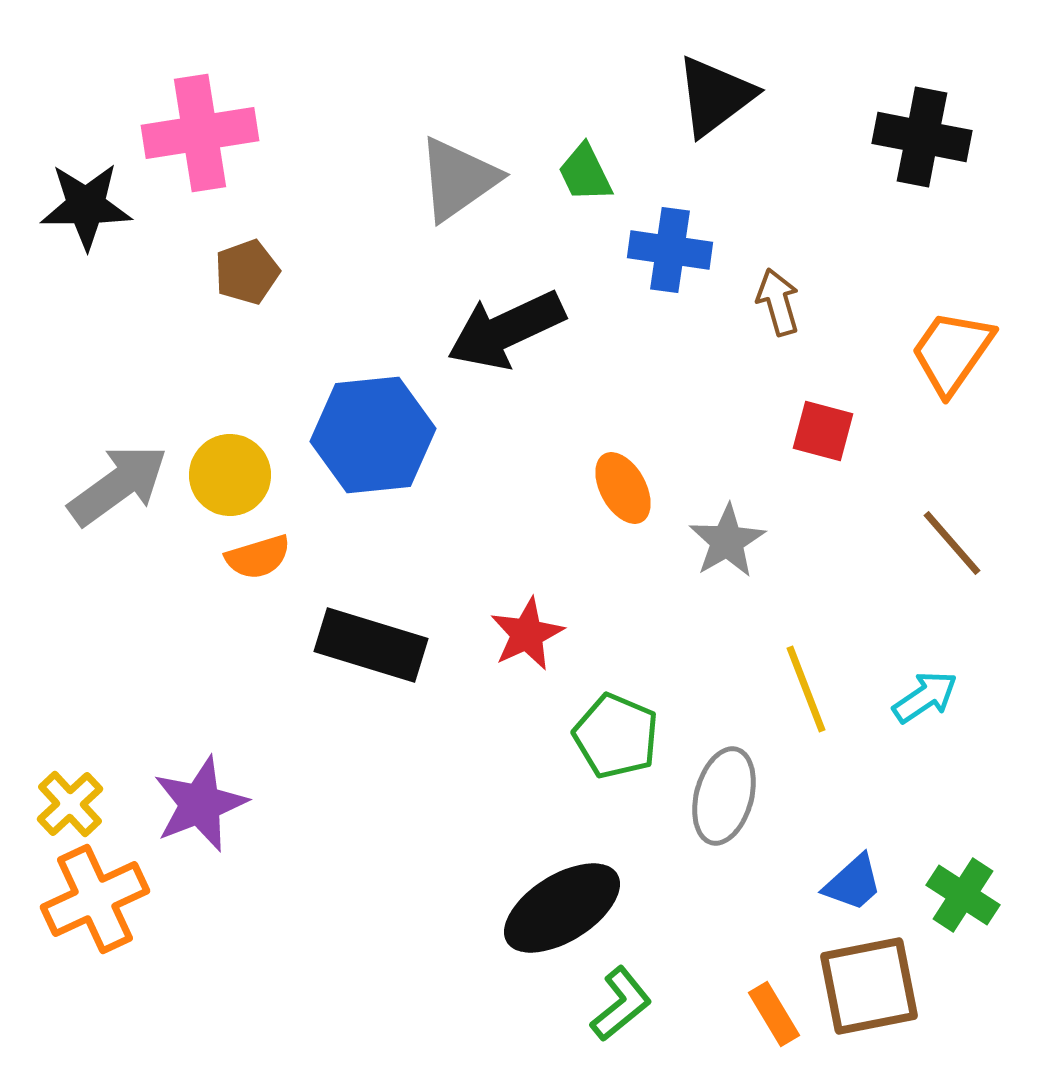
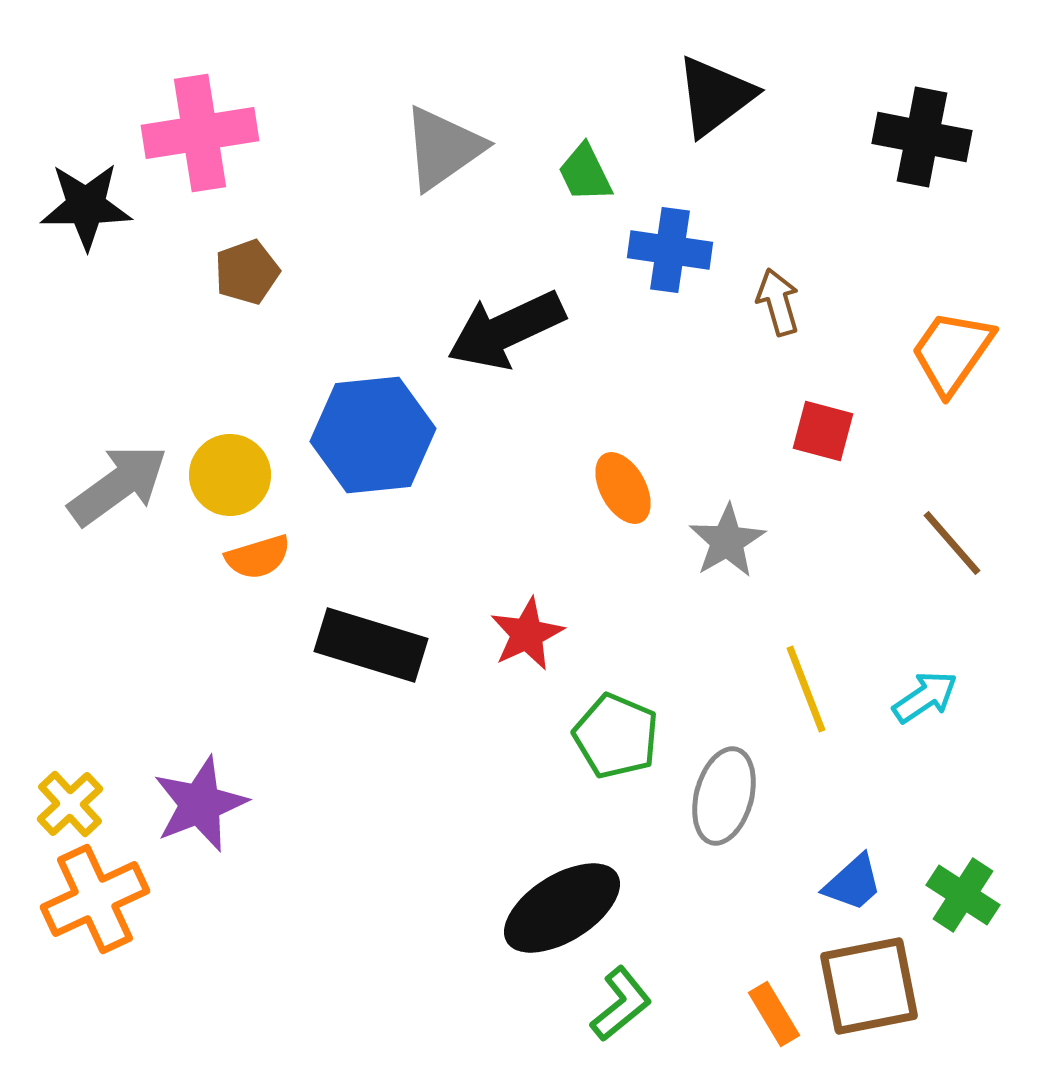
gray triangle: moved 15 px left, 31 px up
